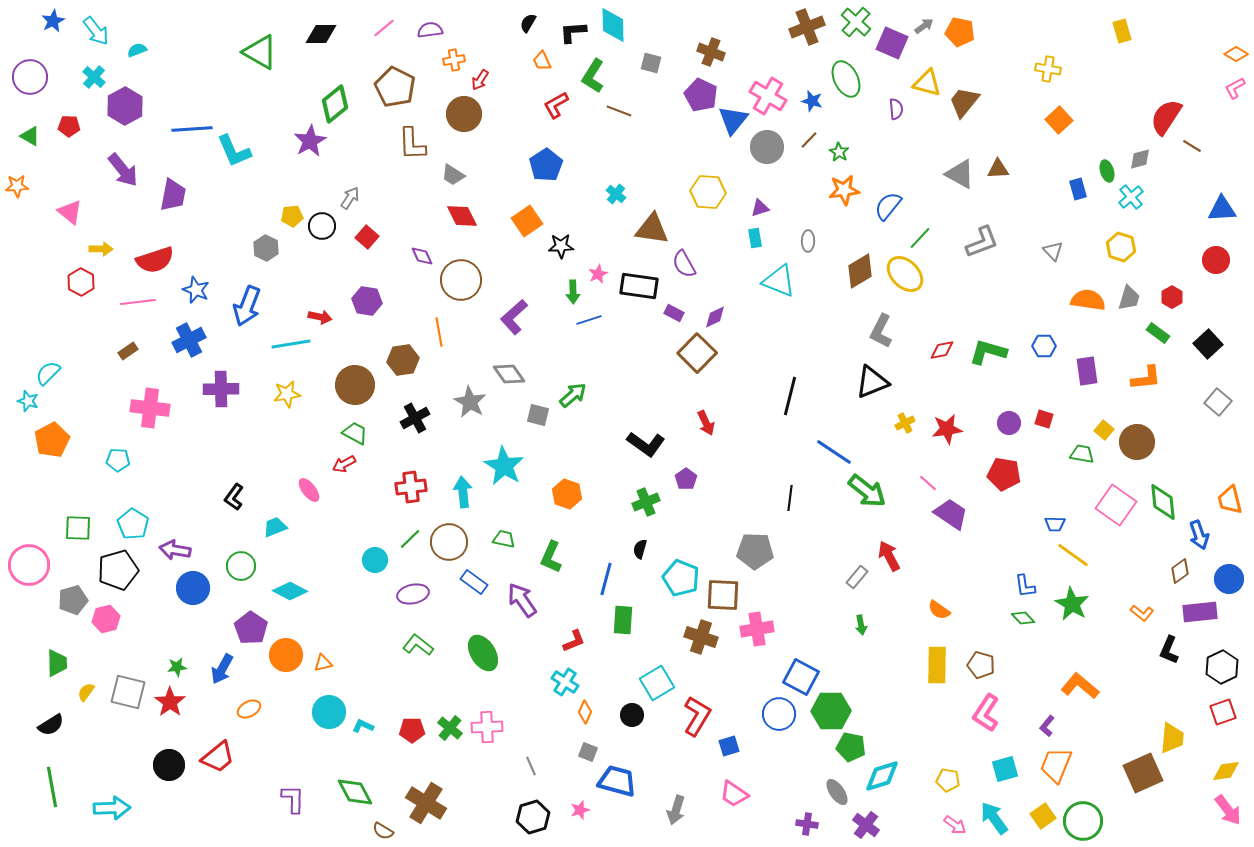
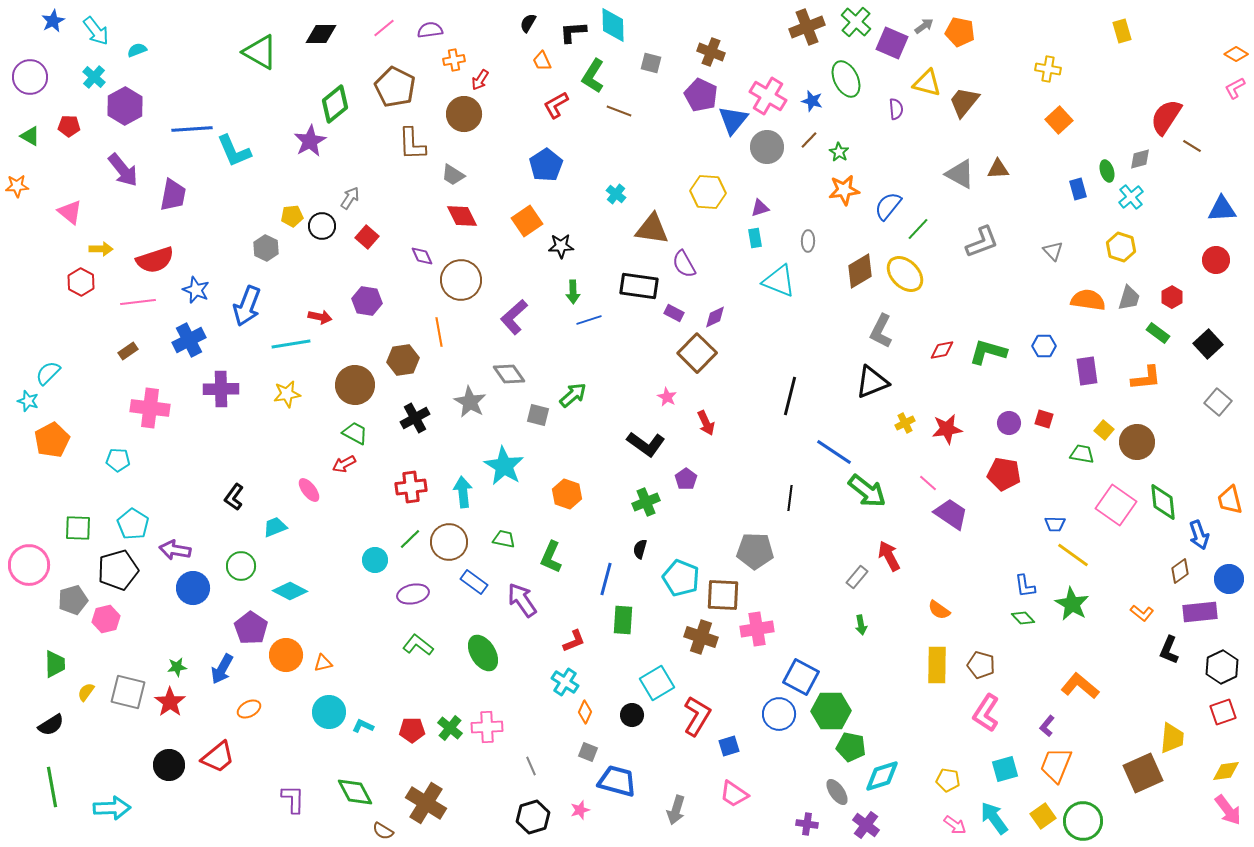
green line at (920, 238): moved 2 px left, 9 px up
pink star at (598, 274): moved 69 px right, 123 px down; rotated 18 degrees counterclockwise
green trapezoid at (57, 663): moved 2 px left, 1 px down
